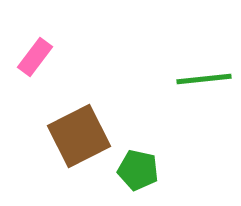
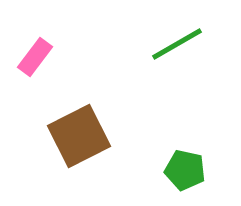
green line: moved 27 px left, 35 px up; rotated 24 degrees counterclockwise
green pentagon: moved 47 px right
